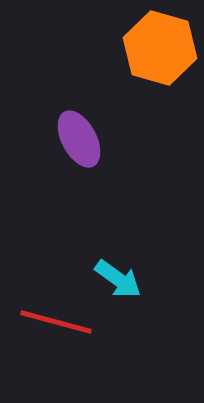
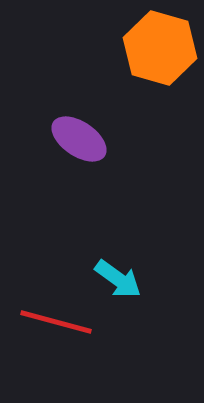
purple ellipse: rotated 28 degrees counterclockwise
